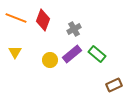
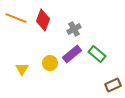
yellow triangle: moved 7 px right, 17 px down
yellow circle: moved 3 px down
brown rectangle: moved 1 px left
